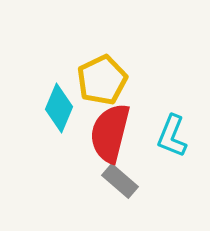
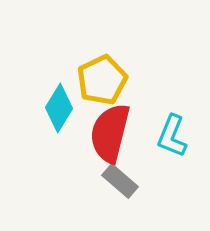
cyan diamond: rotated 9 degrees clockwise
